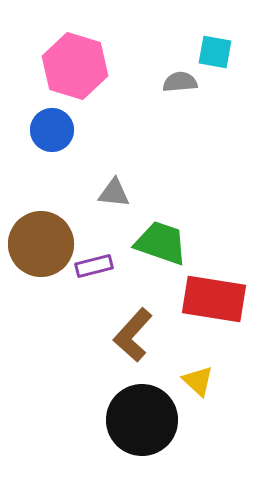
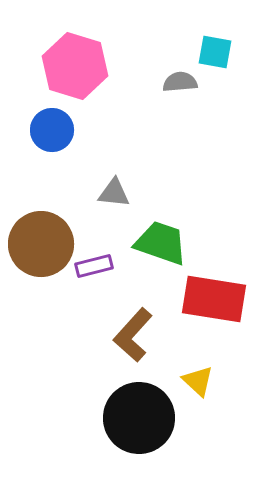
black circle: moved 3 px left, 2 px up
